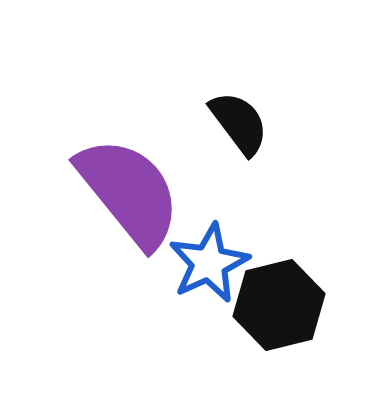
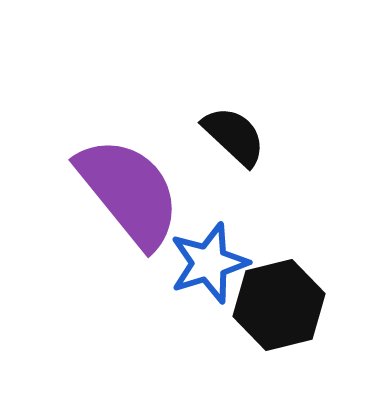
black semicircle: moved 5 px left, 13 px down; rotated 10 degrees counterclockwise
blue star: rotated 8 degrees clockwise
